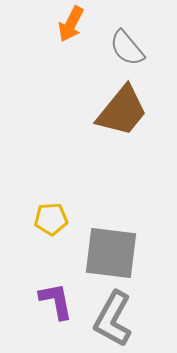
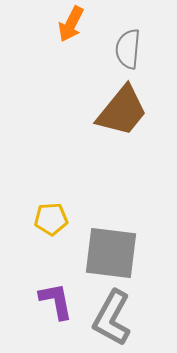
gray semicircle: moved 1 px right, 1 px down; rotated 45 degrees clockwise
gray L-shape: moved 1 px left, 1 px up
